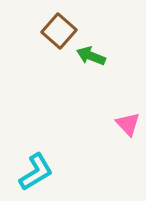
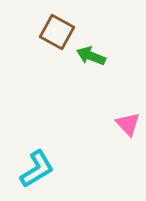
brown square: moved 2 px left, 1 px down; rotated 12 degrees counterclockwise
cyan L-shape: moved 1 px right, 3 px up
